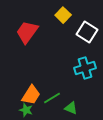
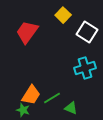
green star: moved 3 px left
